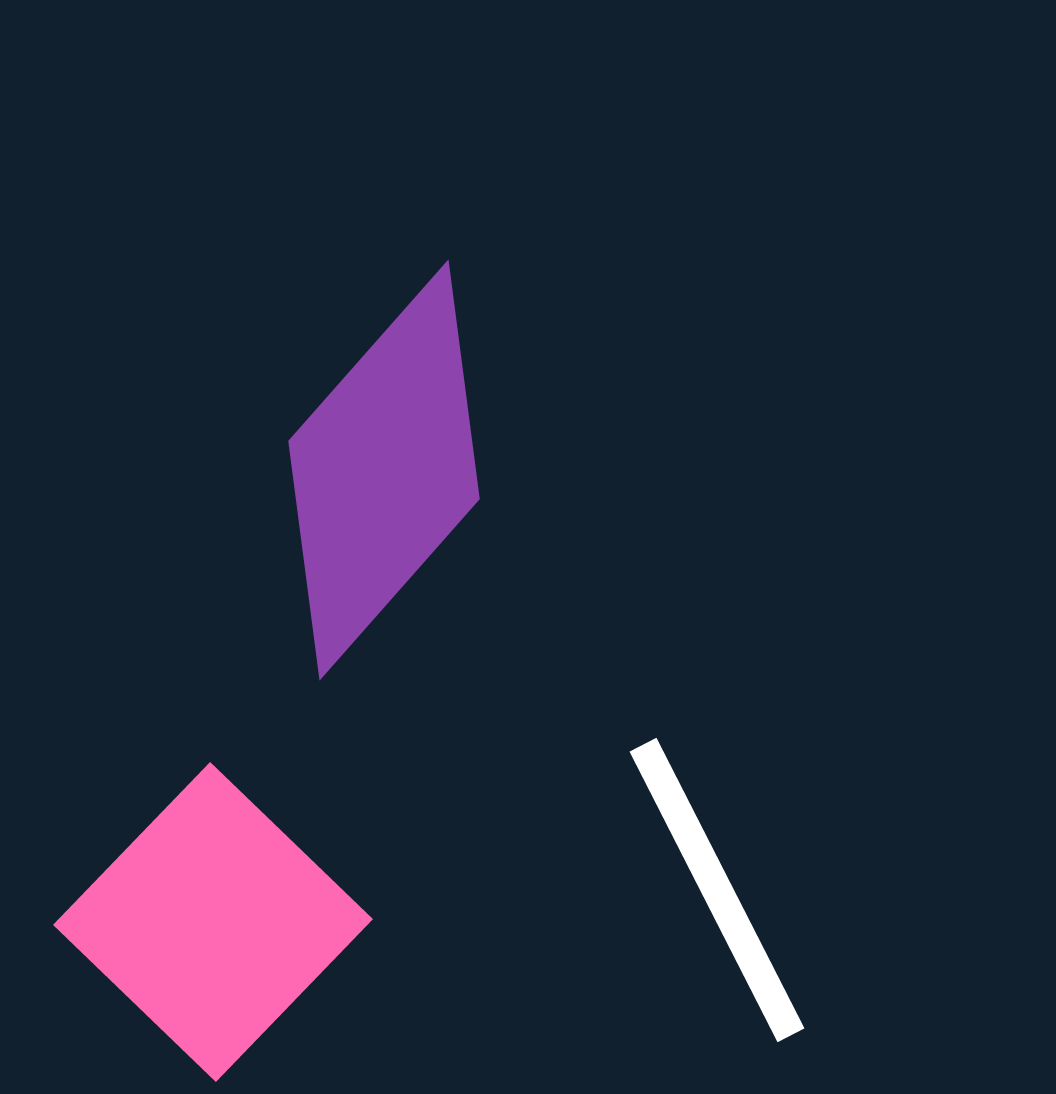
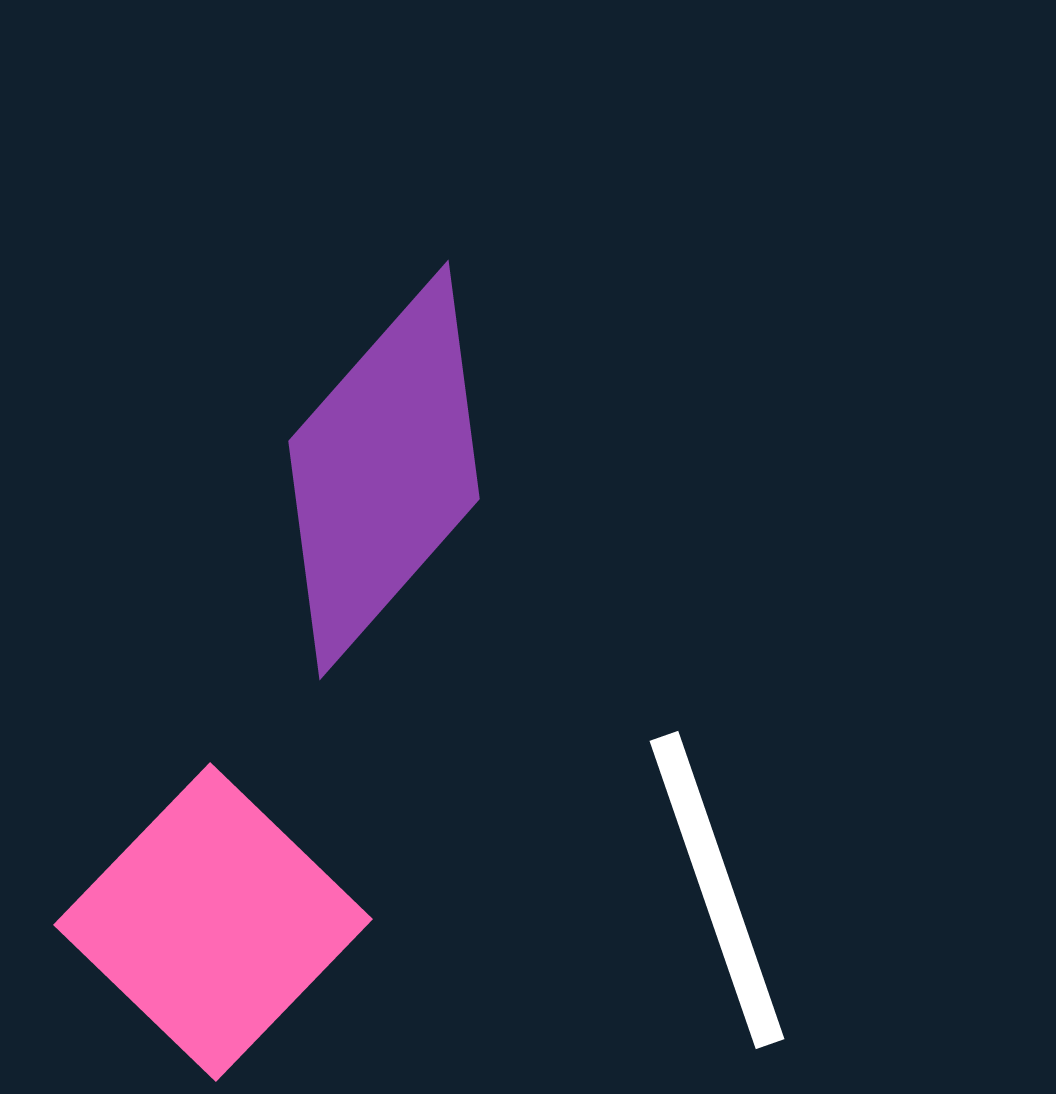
white line: rotated 8 degrees clockwise
